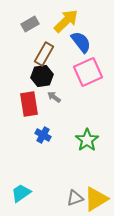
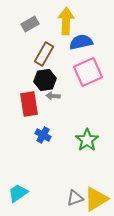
yellow arrow: rotated 44 degrees counterclockwise
blue semicircle: rotated 65 degrees counterclockwise
black hexagon: moved 3 px right, 4 px down
gray arrow: moved 1 px left, 1 px up; rotated 32 degrees counterclockwise
cyan trapezoid: moved 3 px left
